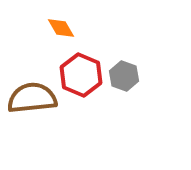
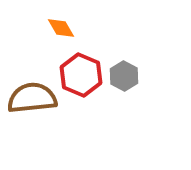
gray hexagon: rotated 8 degrees clockwise
